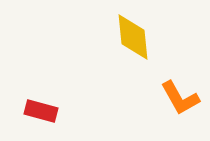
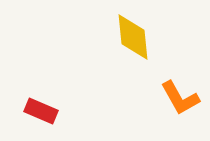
red rectangle: rotated 8 degrees clockwise
